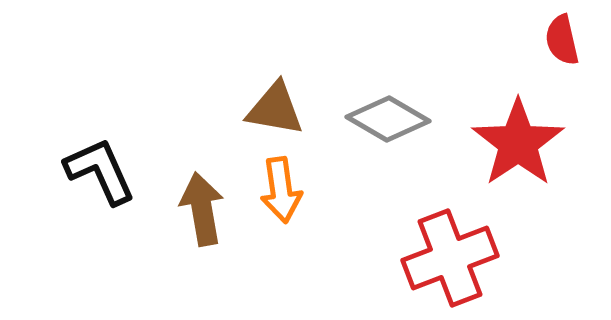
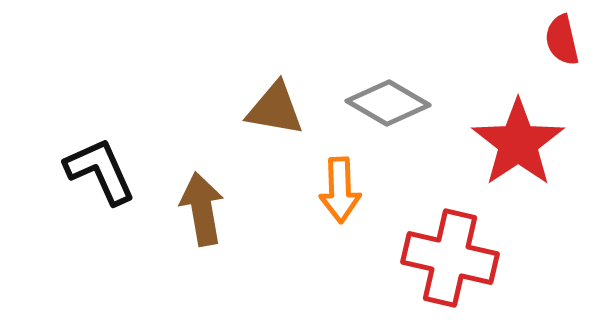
gray diamond: moved 16 px up
orange arrow: moved 59 px right; rotated 6 degrees clockwise
red cross: rotated 34 degrees clockwise
